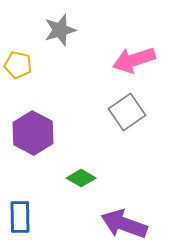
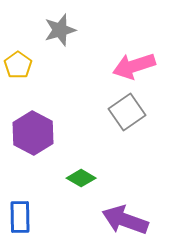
pink arrow: moved 6 px down
yellow pentagon: rotated 24 degrees clockwise
purple arrow: moved 1 px right, 4 px up
